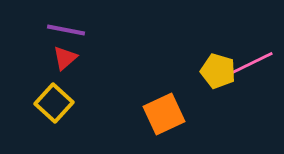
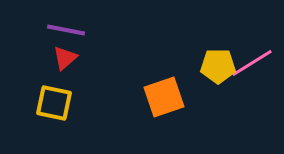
pink line: rotated 6 degrees counterclockwise
yellow pentagon: moved 5 px up; rotated 16 degrees counterclockwise
yellow square: rotated 30 degrees counterclockwise
orange square: moved 17 px up; rotated 6 degrees clockwise
